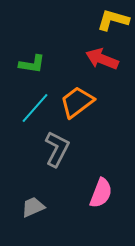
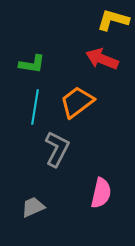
cyan line: moved 1 px up; rotated 32 degrees counterclockwise
pink semicircle: rotated 8 degrees counterclockwise
